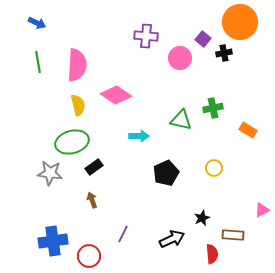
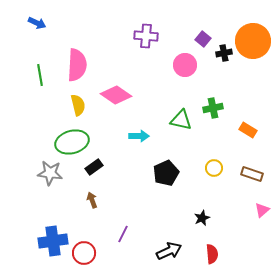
orange circle: moved 13 px right, 19 px down
pink circle: moved 5 px right, 7 px down
green line: moved 2 px right, 13 px down
pink triangle: rotated 14 degrees counterclockwise
brown rectangle: moved 19 px right, 61 px up; rotated 15 degrees clockwise
black arrow: moved 3 px left, 12 px down
red circle: moved 5 px left, 3 px up
